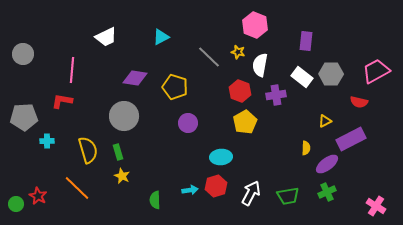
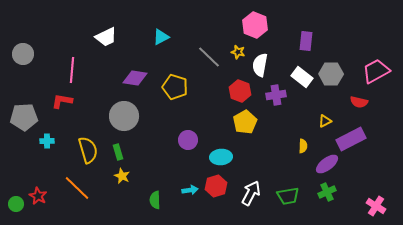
purple circle at (188, 123): moved 17 px down
yellow semicircle at (306, 148): moved 3 px left, 2 px up
